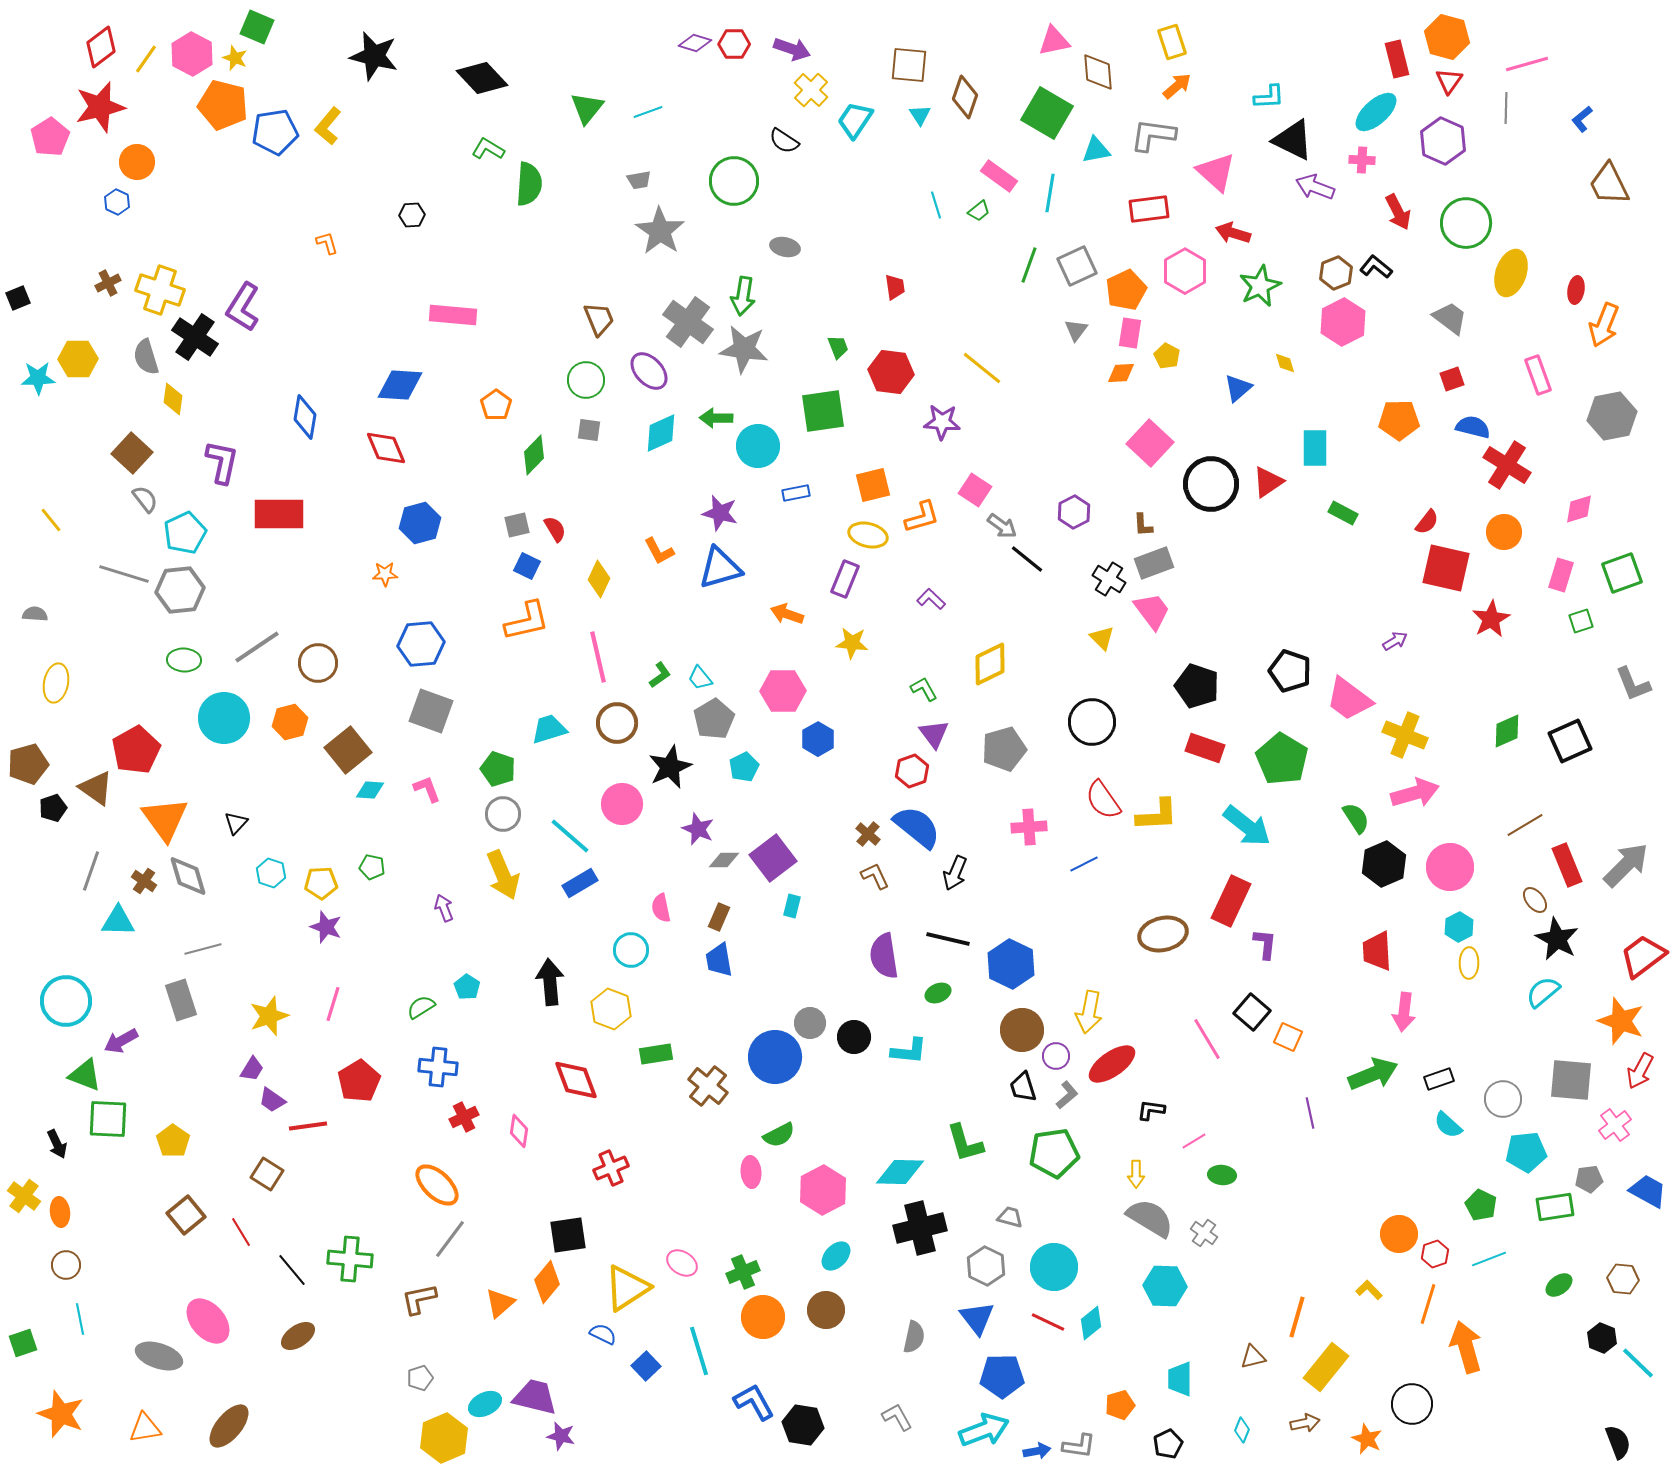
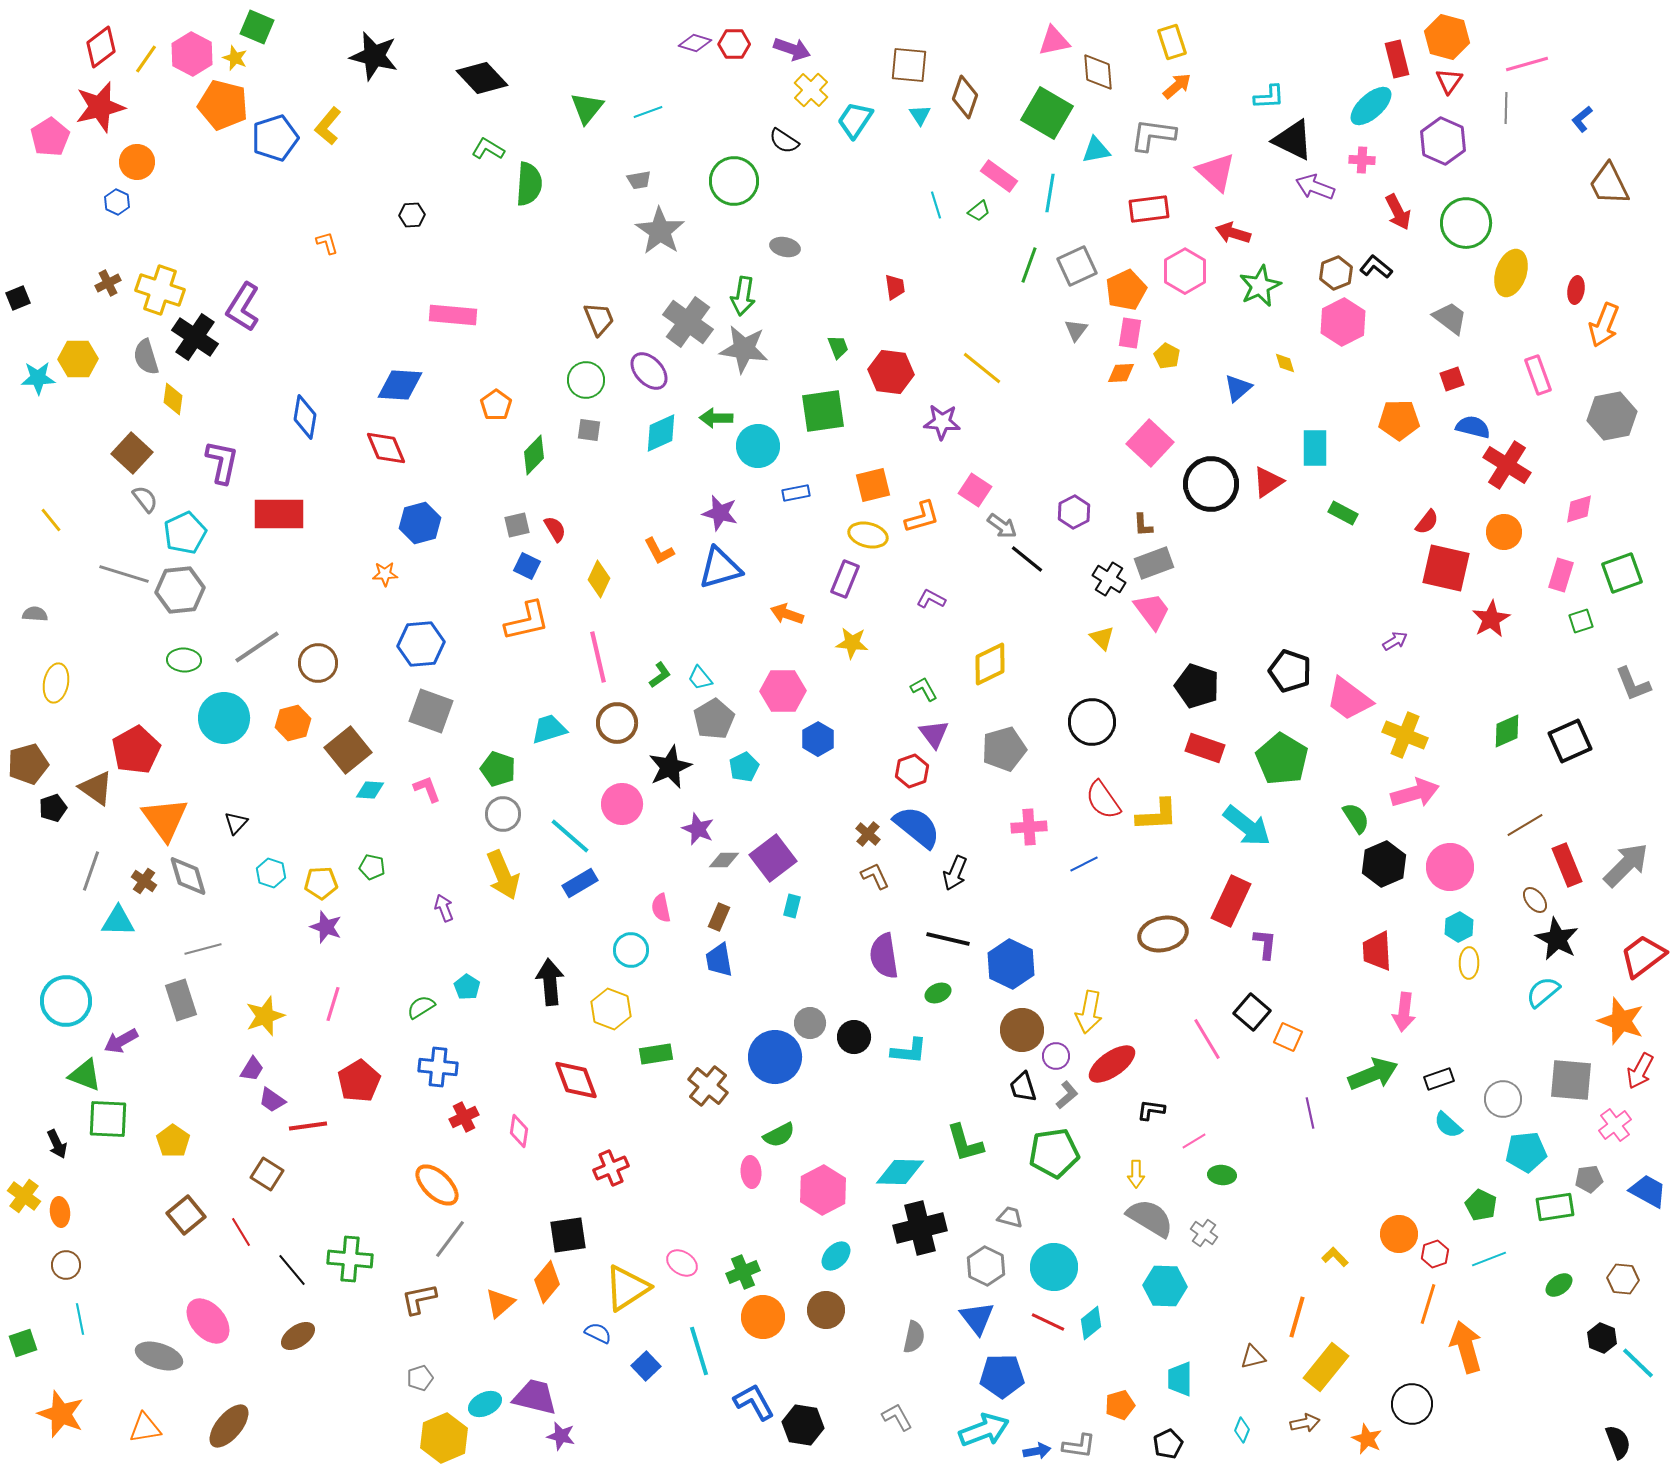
cyan ellipse at (1376, 112): moved 5 px left, 6 px up
blue pentagon at (275, 132): moved 6 px down; rotated 9 degrees counterclockwise
purple L-shape at (931, 599): rotated 16 degrees counterclockwise
orange hexagon at (290, 722): moved 3 px right, 1 px down
yellow star at (269, 1016): moved 4 px left
yellow L-shape at (1369, 1290): moved 34 px left, 33 px up
blue semicircle at (603, 1334): moved 5 px left, 1 px up
